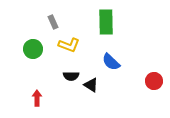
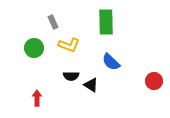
green circle: moved 1 px right, 1 px up
